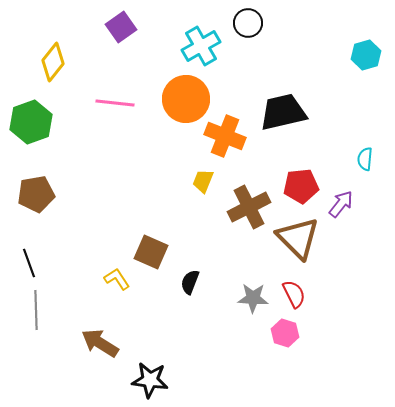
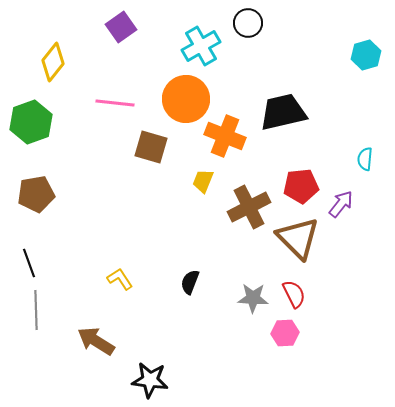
brown square: moved 105 px up; rotated 8 degrees counterclockwise
yellow L-shape: moved 3 px right
pink hexagon: rotated 20 degrees counterclockwise
brown arrow: moved 4 px left, 2 px up
